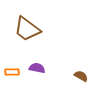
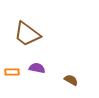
brown trapezoid: moved 5 px down
brown semicircle: moved 10 px left, 4 px down
